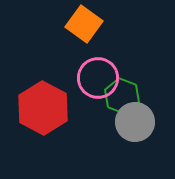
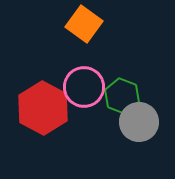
pink circle: moved 14 px left, 9 px down
gray circle: moved 4 px right
